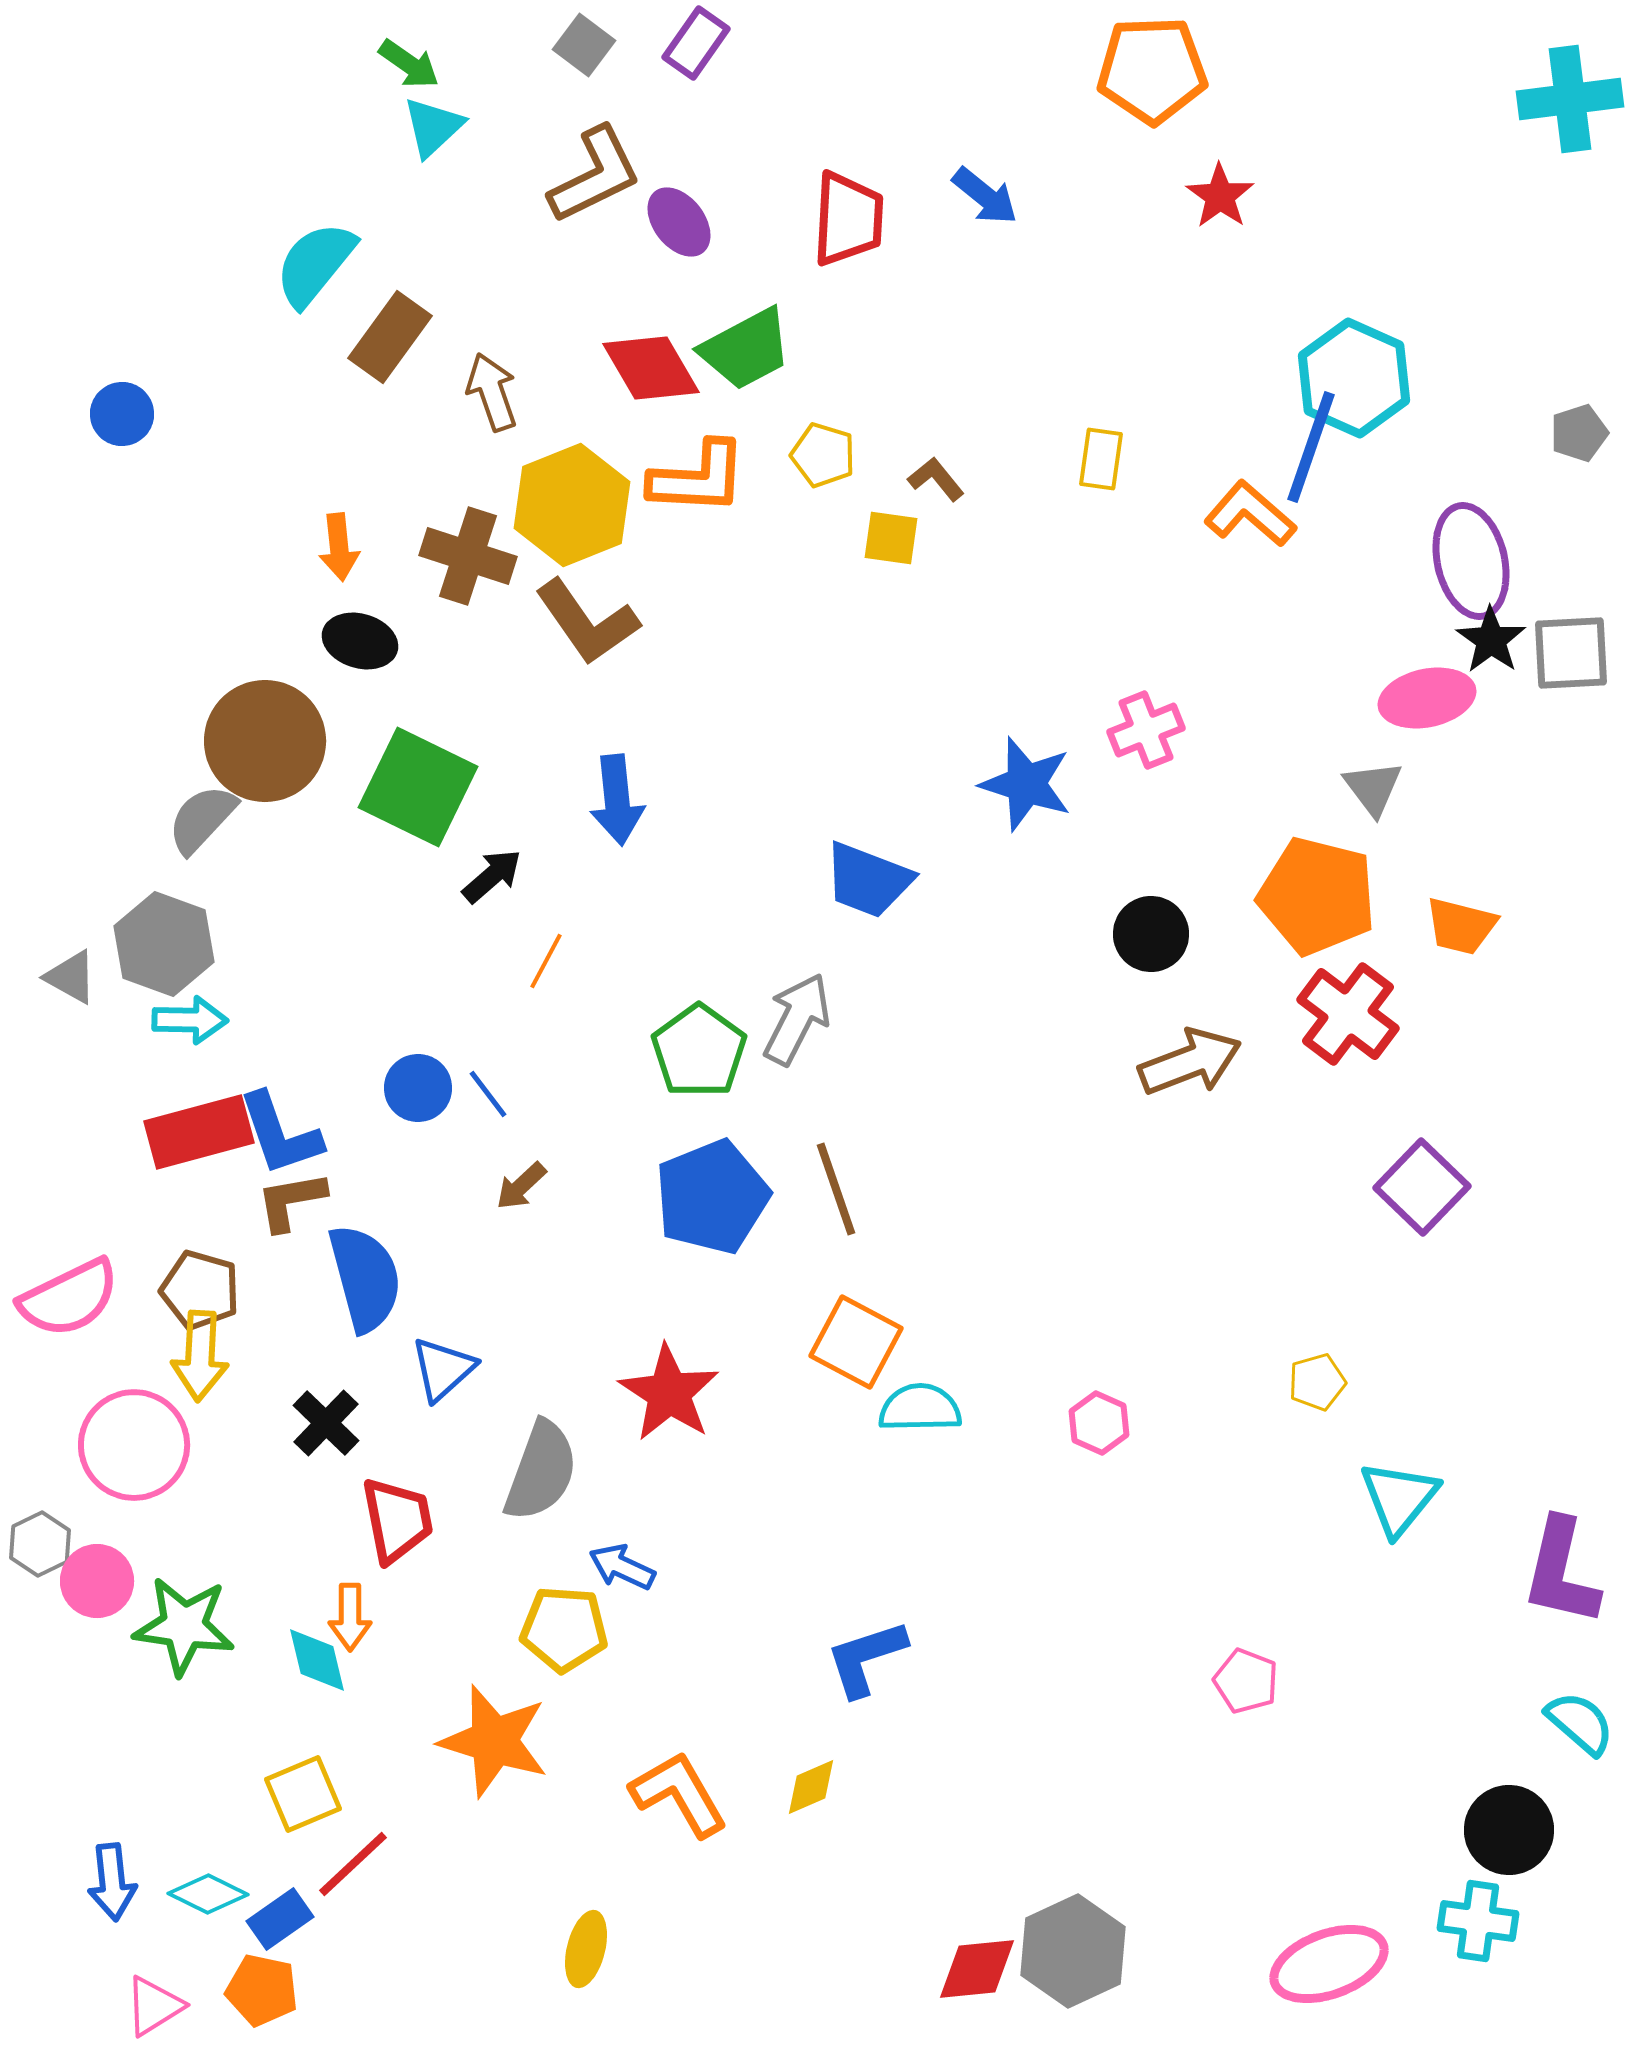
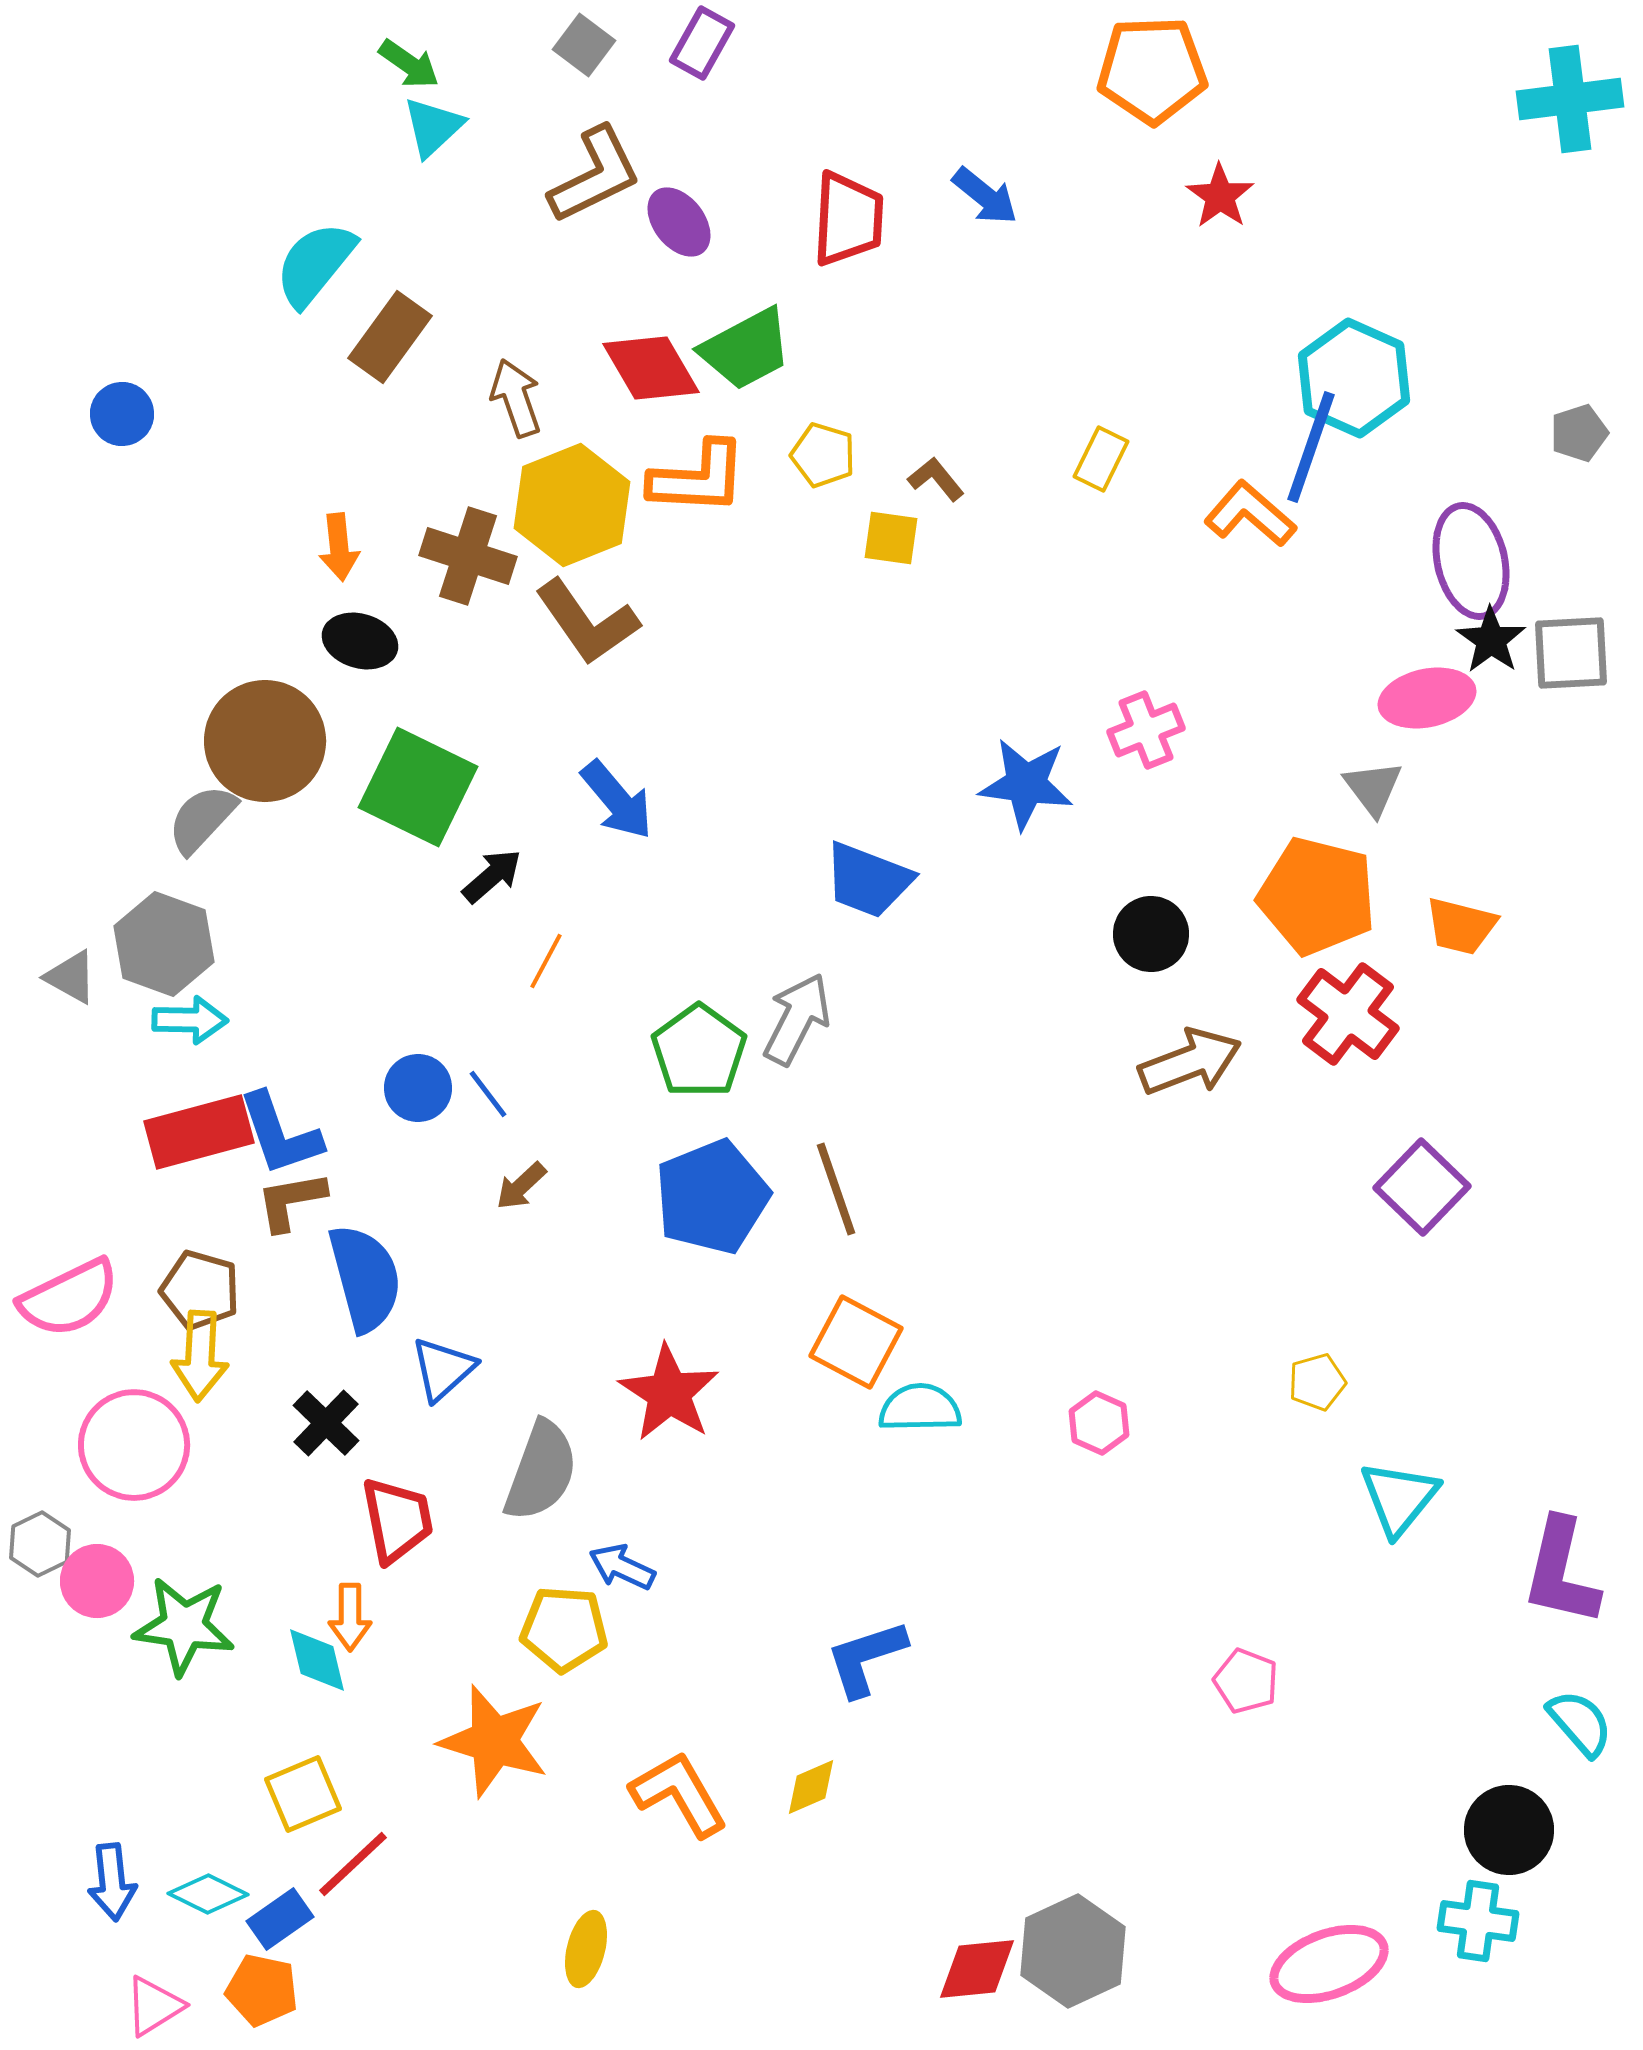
purple rectangle at (696, 43): moved 6 px right; rotated 6 degrees counterclockwise
brown arrow at (492, 392): moved 24 px right, 6 px down
yellow rectangle at (1101, 459): rotated 18 degrees clockwise
blue star at (1026, 784): rotated 10 degrees counterclockwise
blue arrow at (617, 800): rotated 34 degrees counterclockwise
cyan semicircle at (1580, 1723): rotated 8 degrees clockwise
